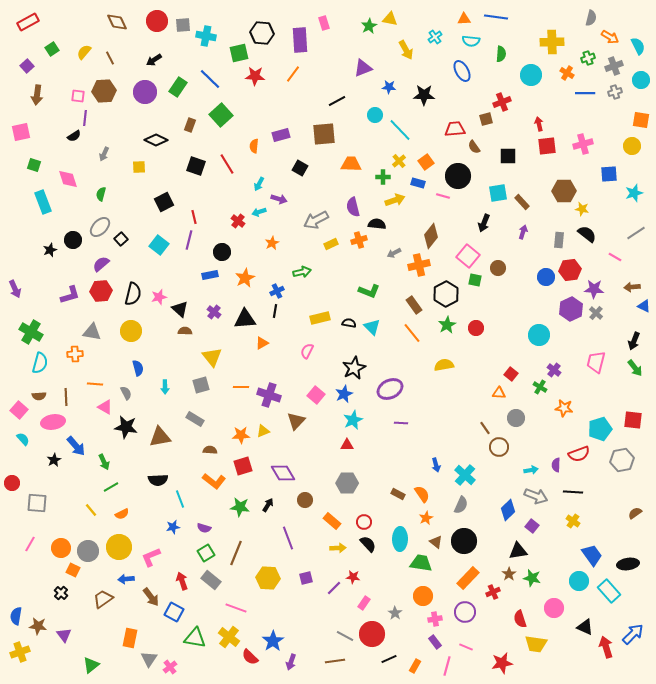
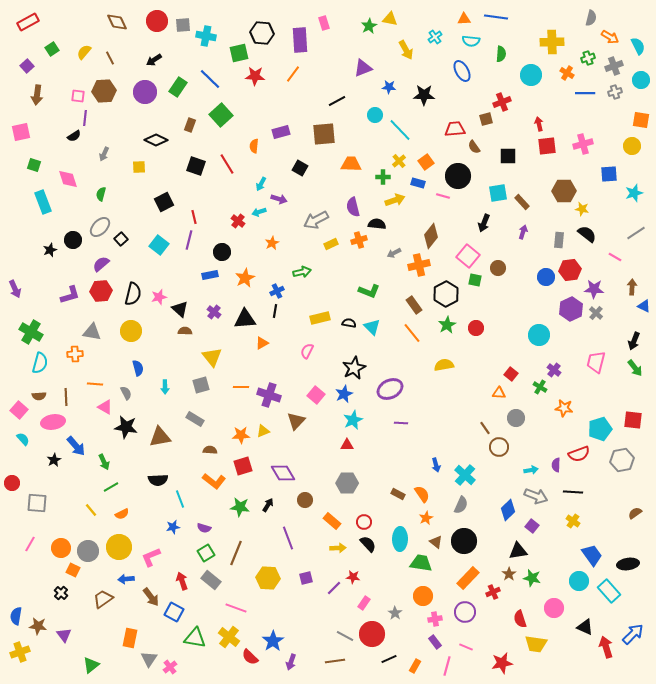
purple rectangle at (281, 135): moved 3 px up
cyan arrow at (259, 184): moved 2 px right
brown arrow at (632, 287): rotated 98 degrees clockwise
